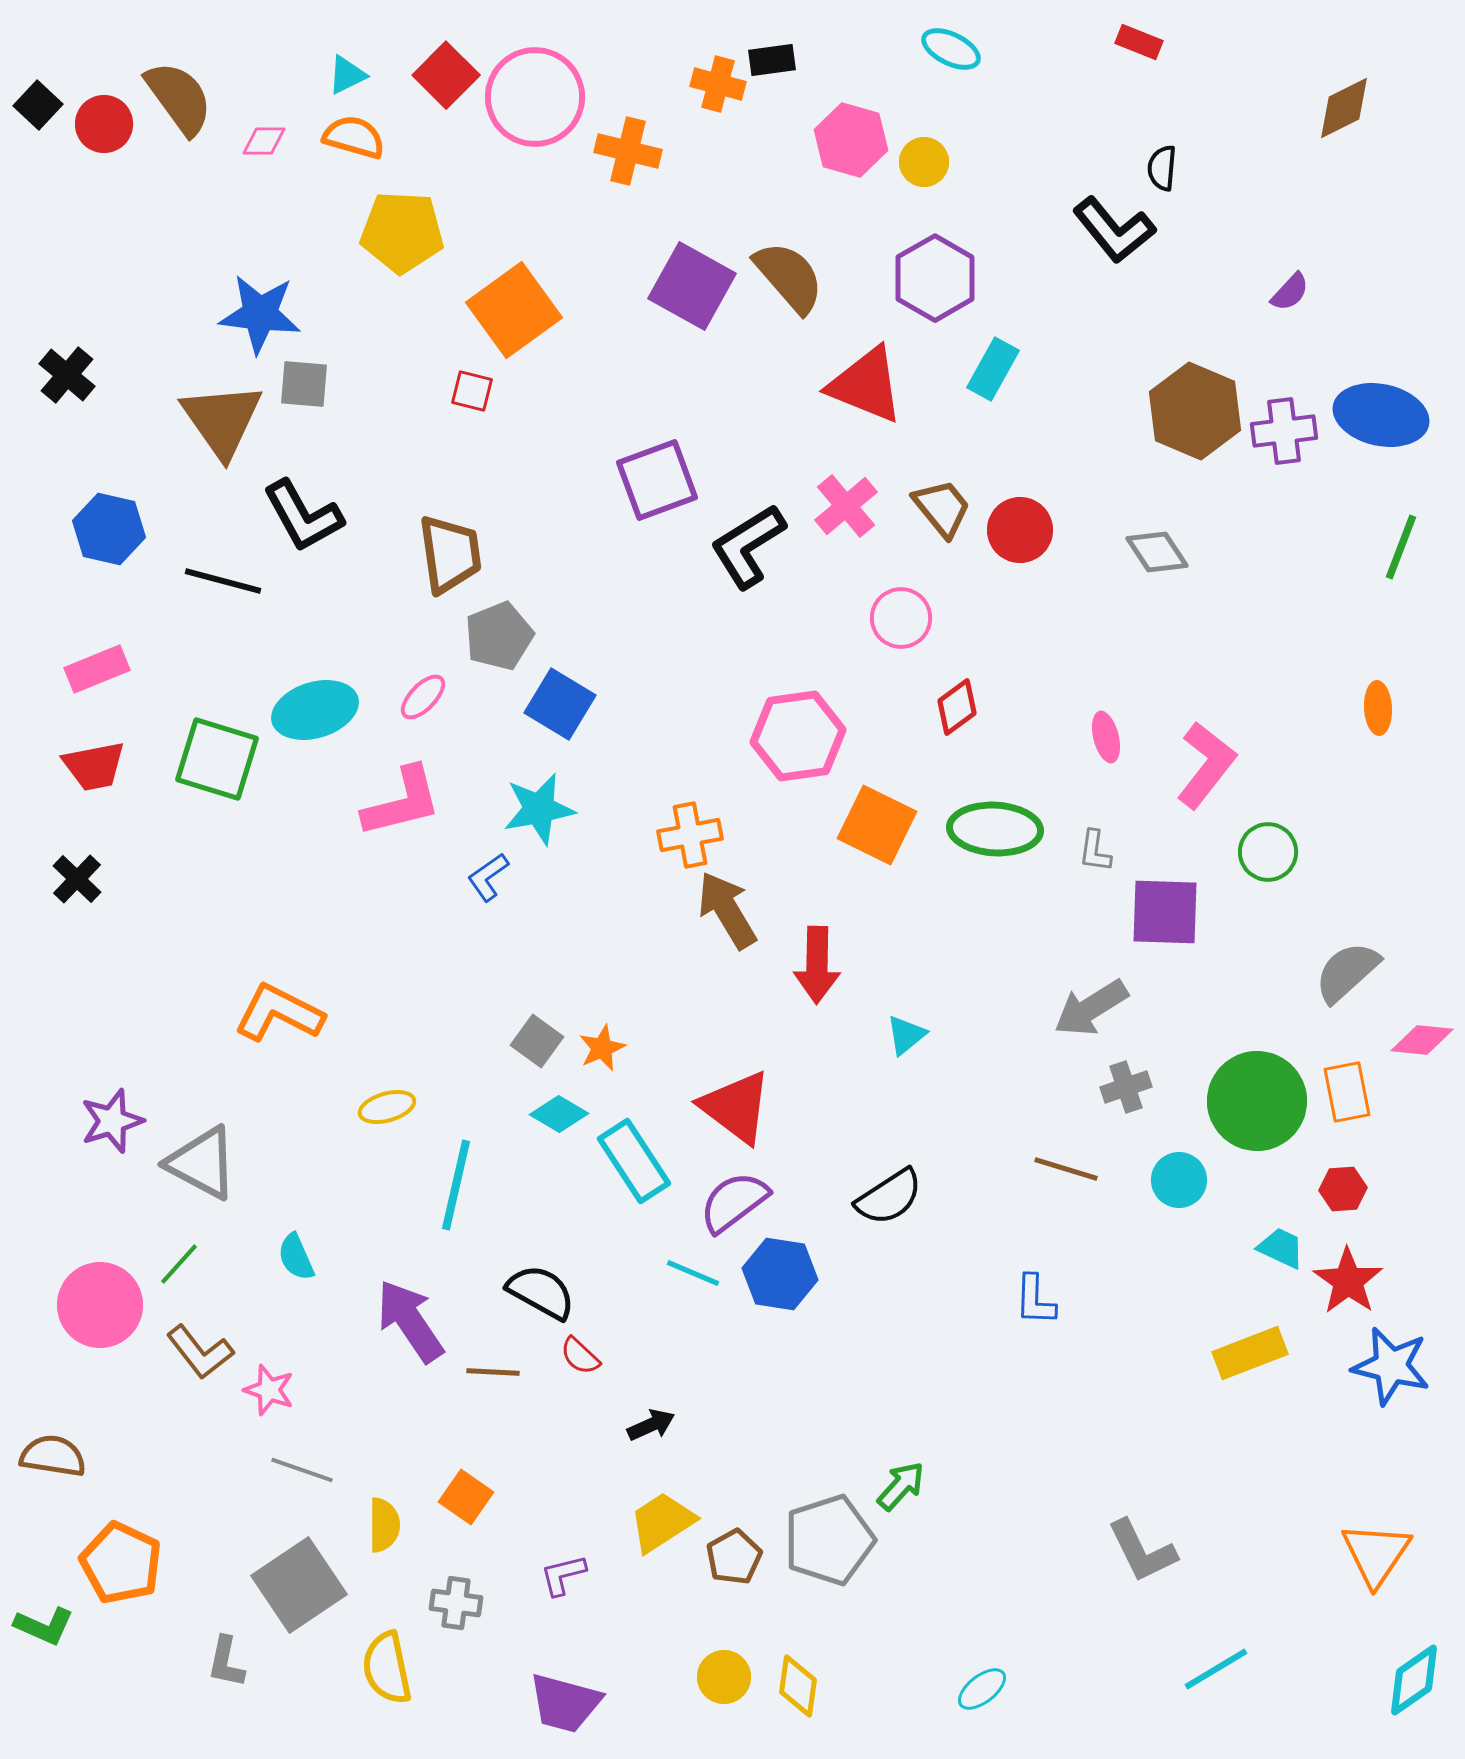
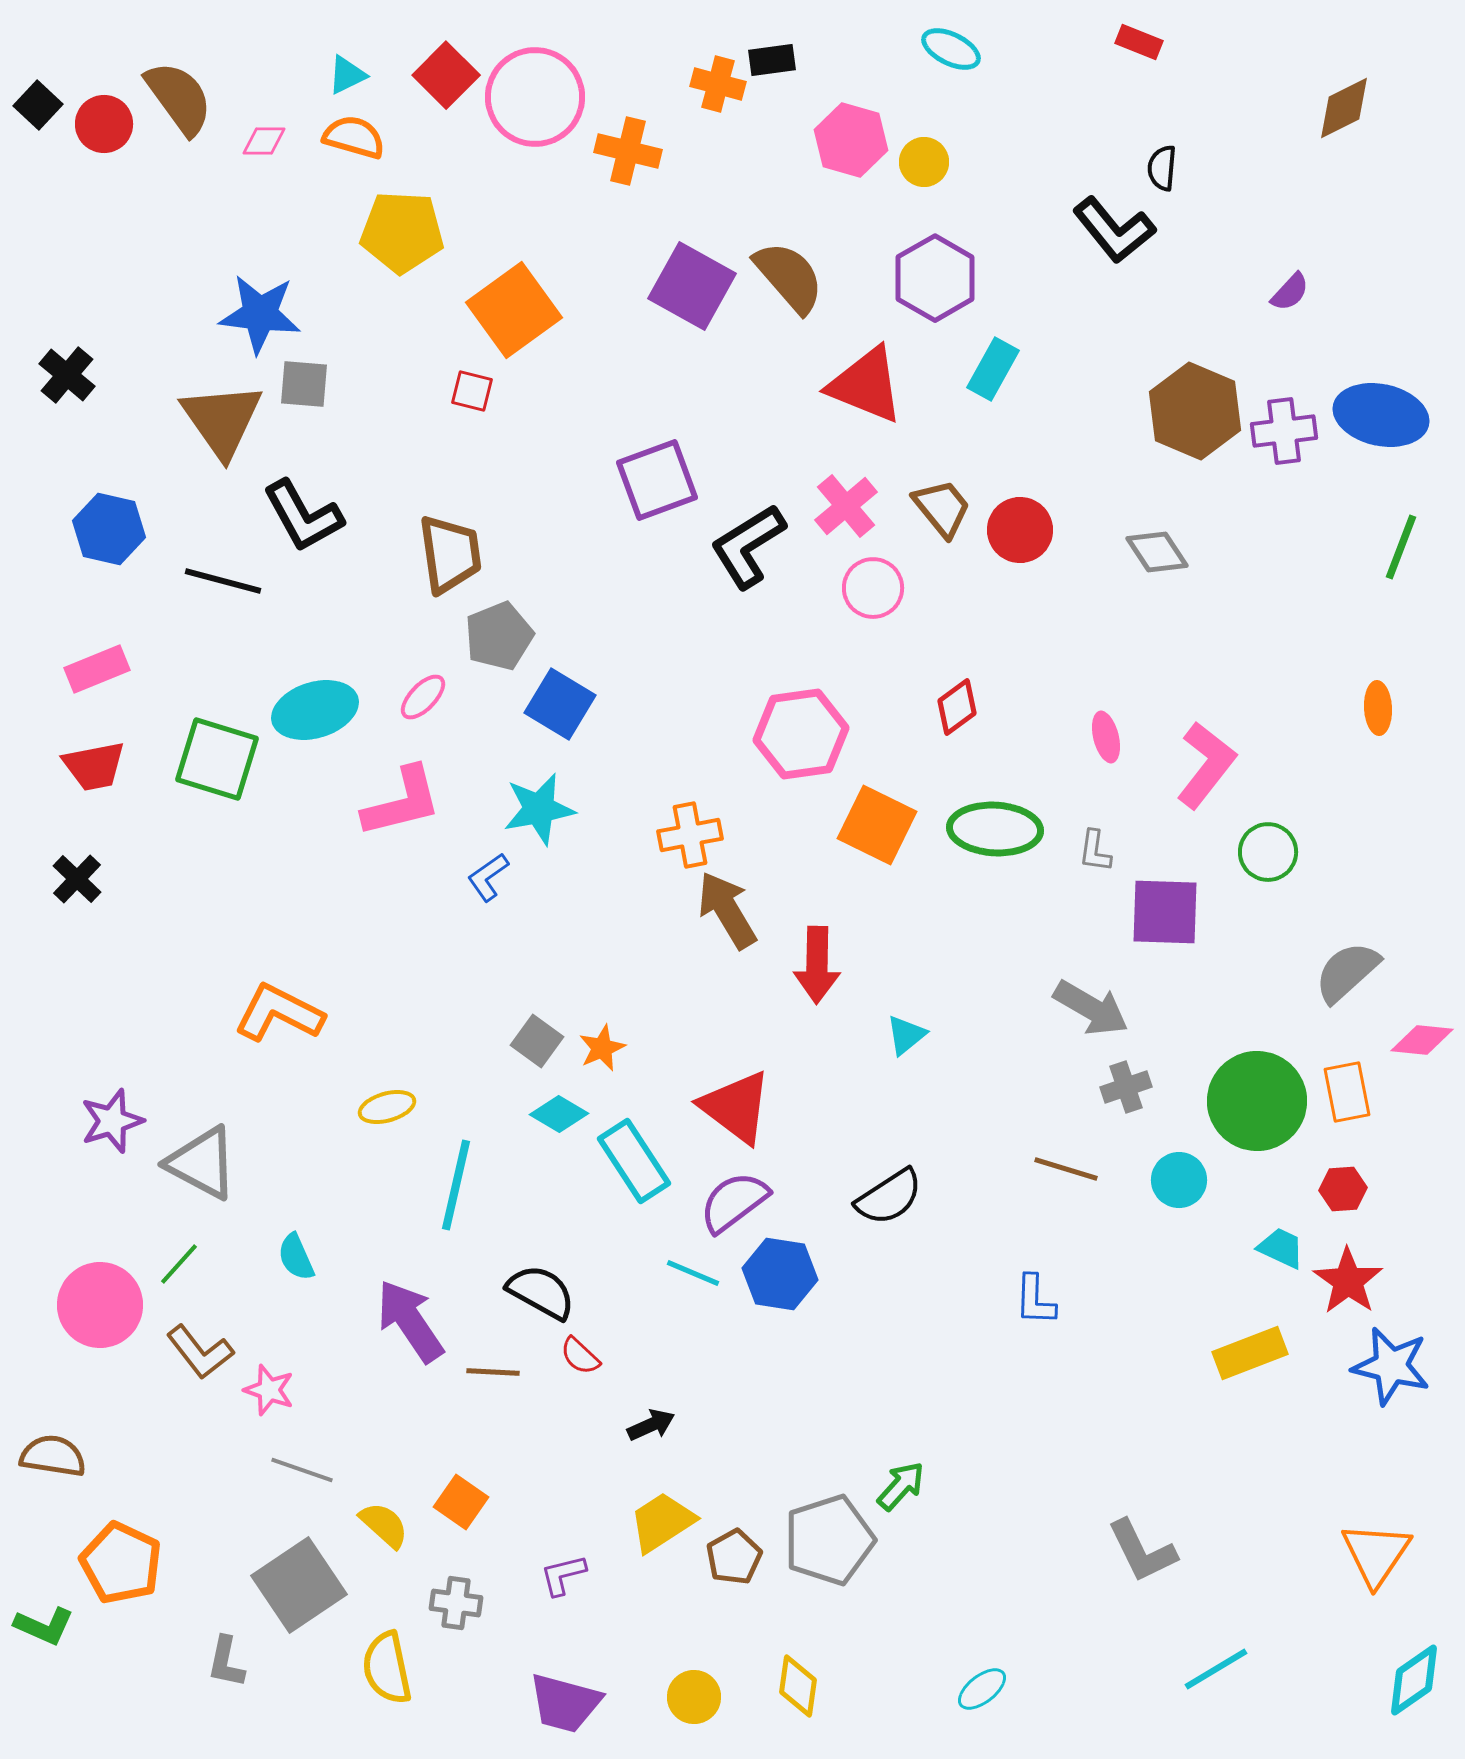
pink circle at (901, 618): moved 28 px left, 30 px up
pink hexagon at (798, 736): moved 3 px right, 2 px up
gray arrow at (1091, 1008): rotated 118 degrees counterclockwise
orange square at (466, 1497): moved 5 px left, 5 px down
yellow semicircle at (384, 1525): rotated 48 degrees counterclockwise
yellow circle at (724, 1677): moved 30 px left, 20 px down
